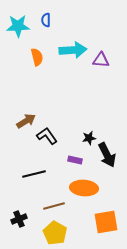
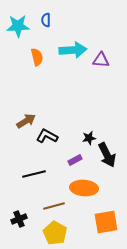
black L-shape: rotated 25 degrees counterclockwise
purple rectangle: rotated 40 degrees counterclockwise
